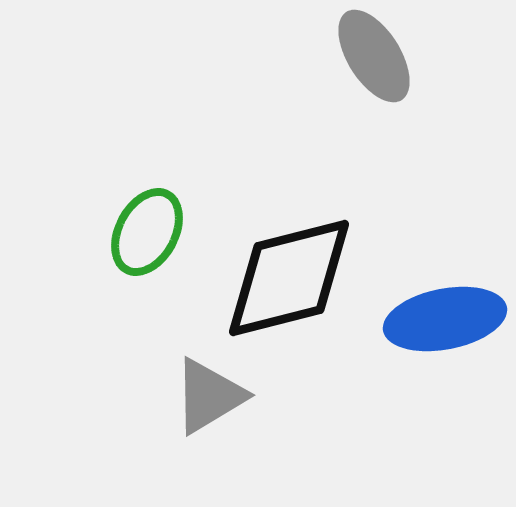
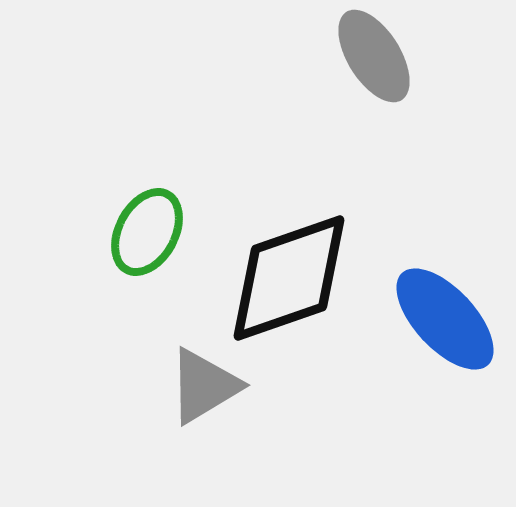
black diamond: rotated 5 degrees counterclockwise
blue ellipse: rotated 58 degrees clockwise
gray triangle: moved 5 px left, 10 px up
